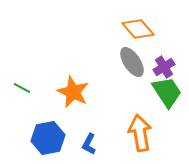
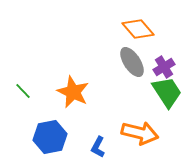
green line: moved 1 px right, 3 px down; rotated 18 degrees clockwise
orange arrow: rotated 114 degrees clockwise
blue hexagon: moved 2 px right, 1 px up
blue L-shape: moved 9 px right, 3 px down
